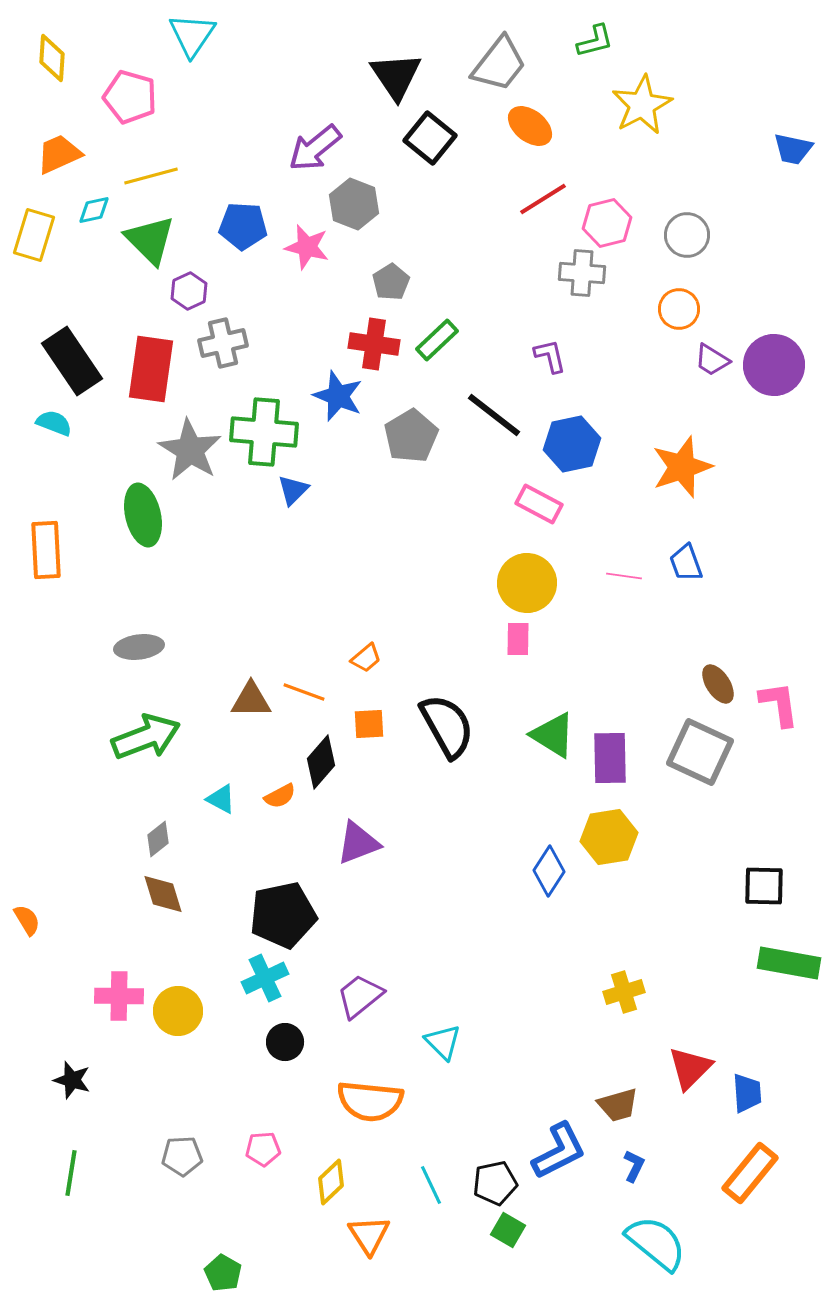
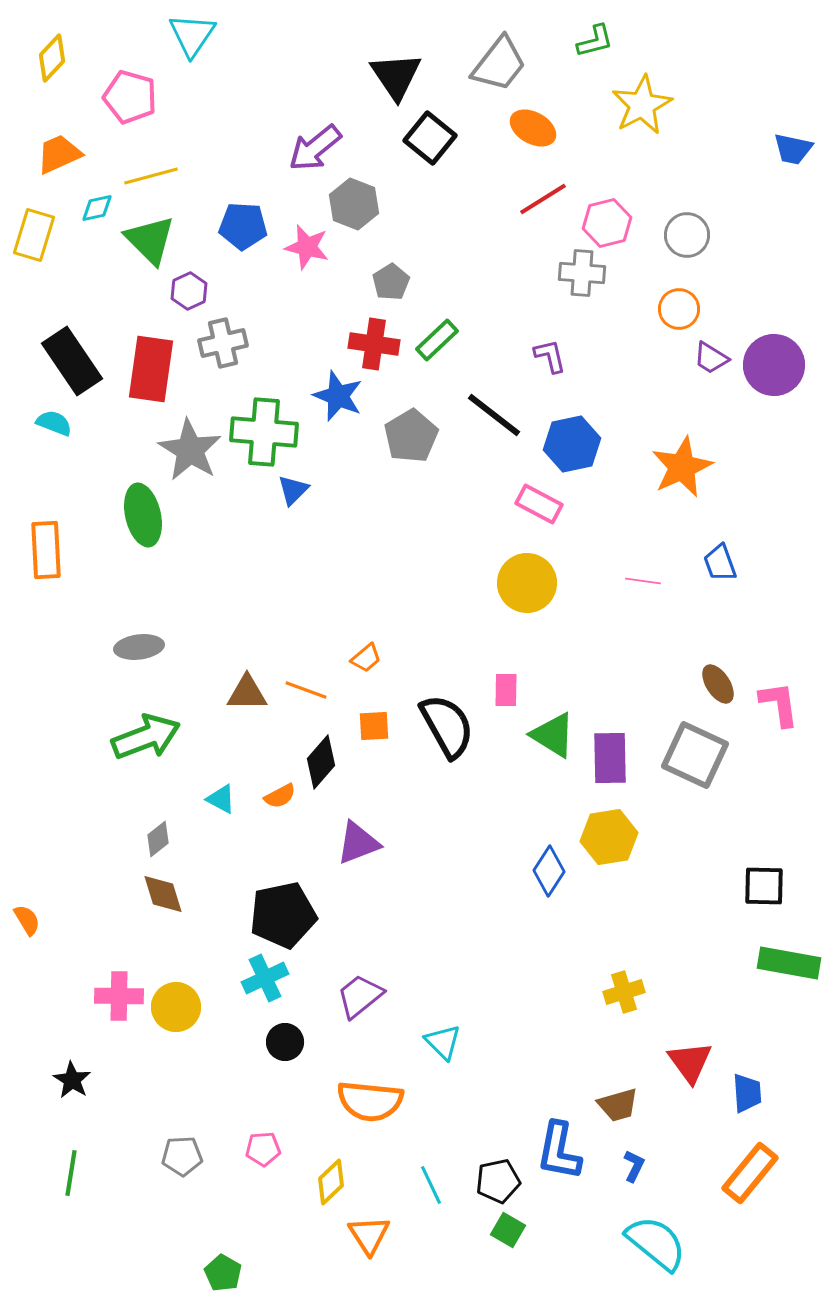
yellow diamond at (52, 58): rotated 39 degrees clockwise
orange ellipse at (530, 126): moved 3 px right, 2 px down; rotated 9 degrees counterclockwise
cyan diamond at (94, 210): moved 3 px right, 2 px up
purple trapezoid at (712, 360): moved 1 px left, 2 px up
orange star at (682, 467): rotated 6 degrees counterclockwise
blue trapezoid at (686, 563): moved 34 px right
pink line at (624, 576): moved 19 px right, 5 px down
pink rectangle at (518, 639): moved 12 px left, 51 px down
orange line at (304, 692): moved 2 px right, 2 px up
brown triangle at (251, 700): moved 4 px left, 7 px up
orange square at (369, 724): moved 5 px right, 2 px down
gray square at (700, 752): moved 5 px left, 3 px down
yellow circle at (178, 1011): moved 2 px left, 4 px up
red triangle at (690, 1068): moved 6 px up; rotated 21 degrees counterclockwise
black star at (72, 1080): rotated 15 degrees clockwise
blue L-shape at (559, 1151): rotated 128 degrees clockwise
black pentagon at (495, 1183): moved 3 px right, 2 px up
